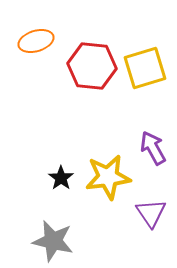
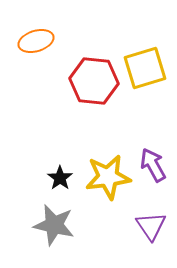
red hexagon: moved 2 px right, 15 px down
purple arrow: moved 17 px down
black star: moved 1 px left
purple triangle: moved 13 px down
gray star: moved 1 px right, 16 px up
